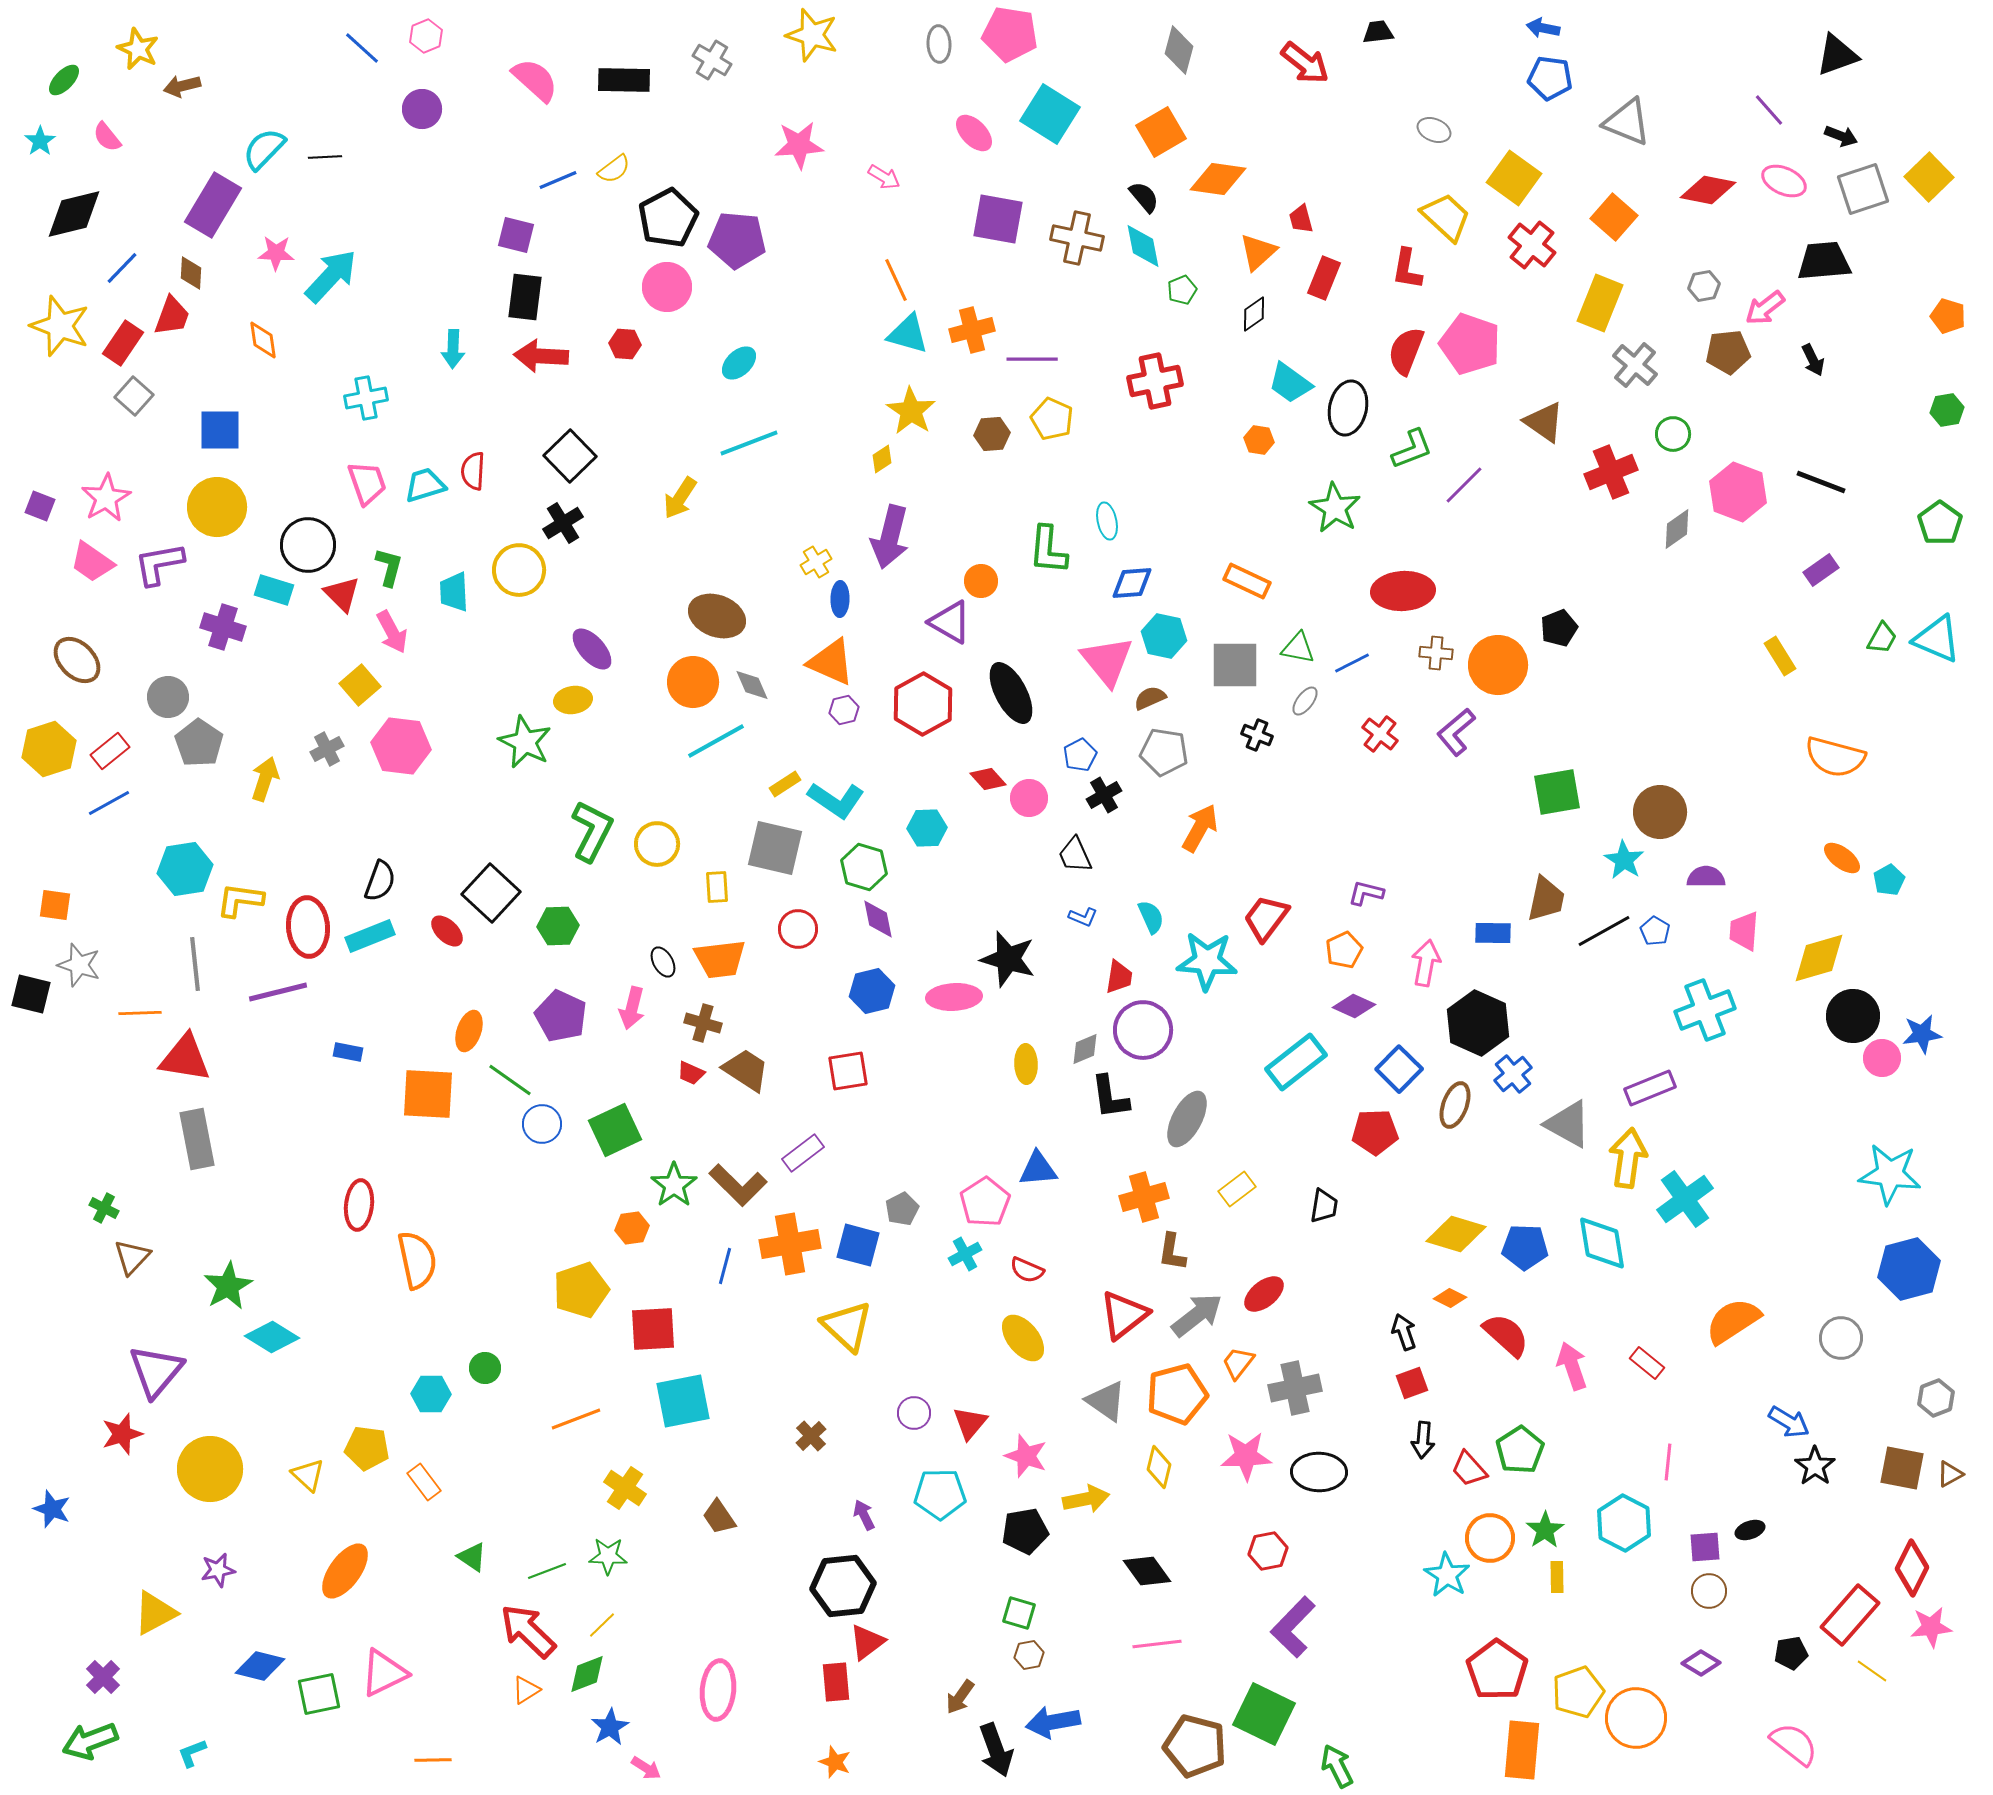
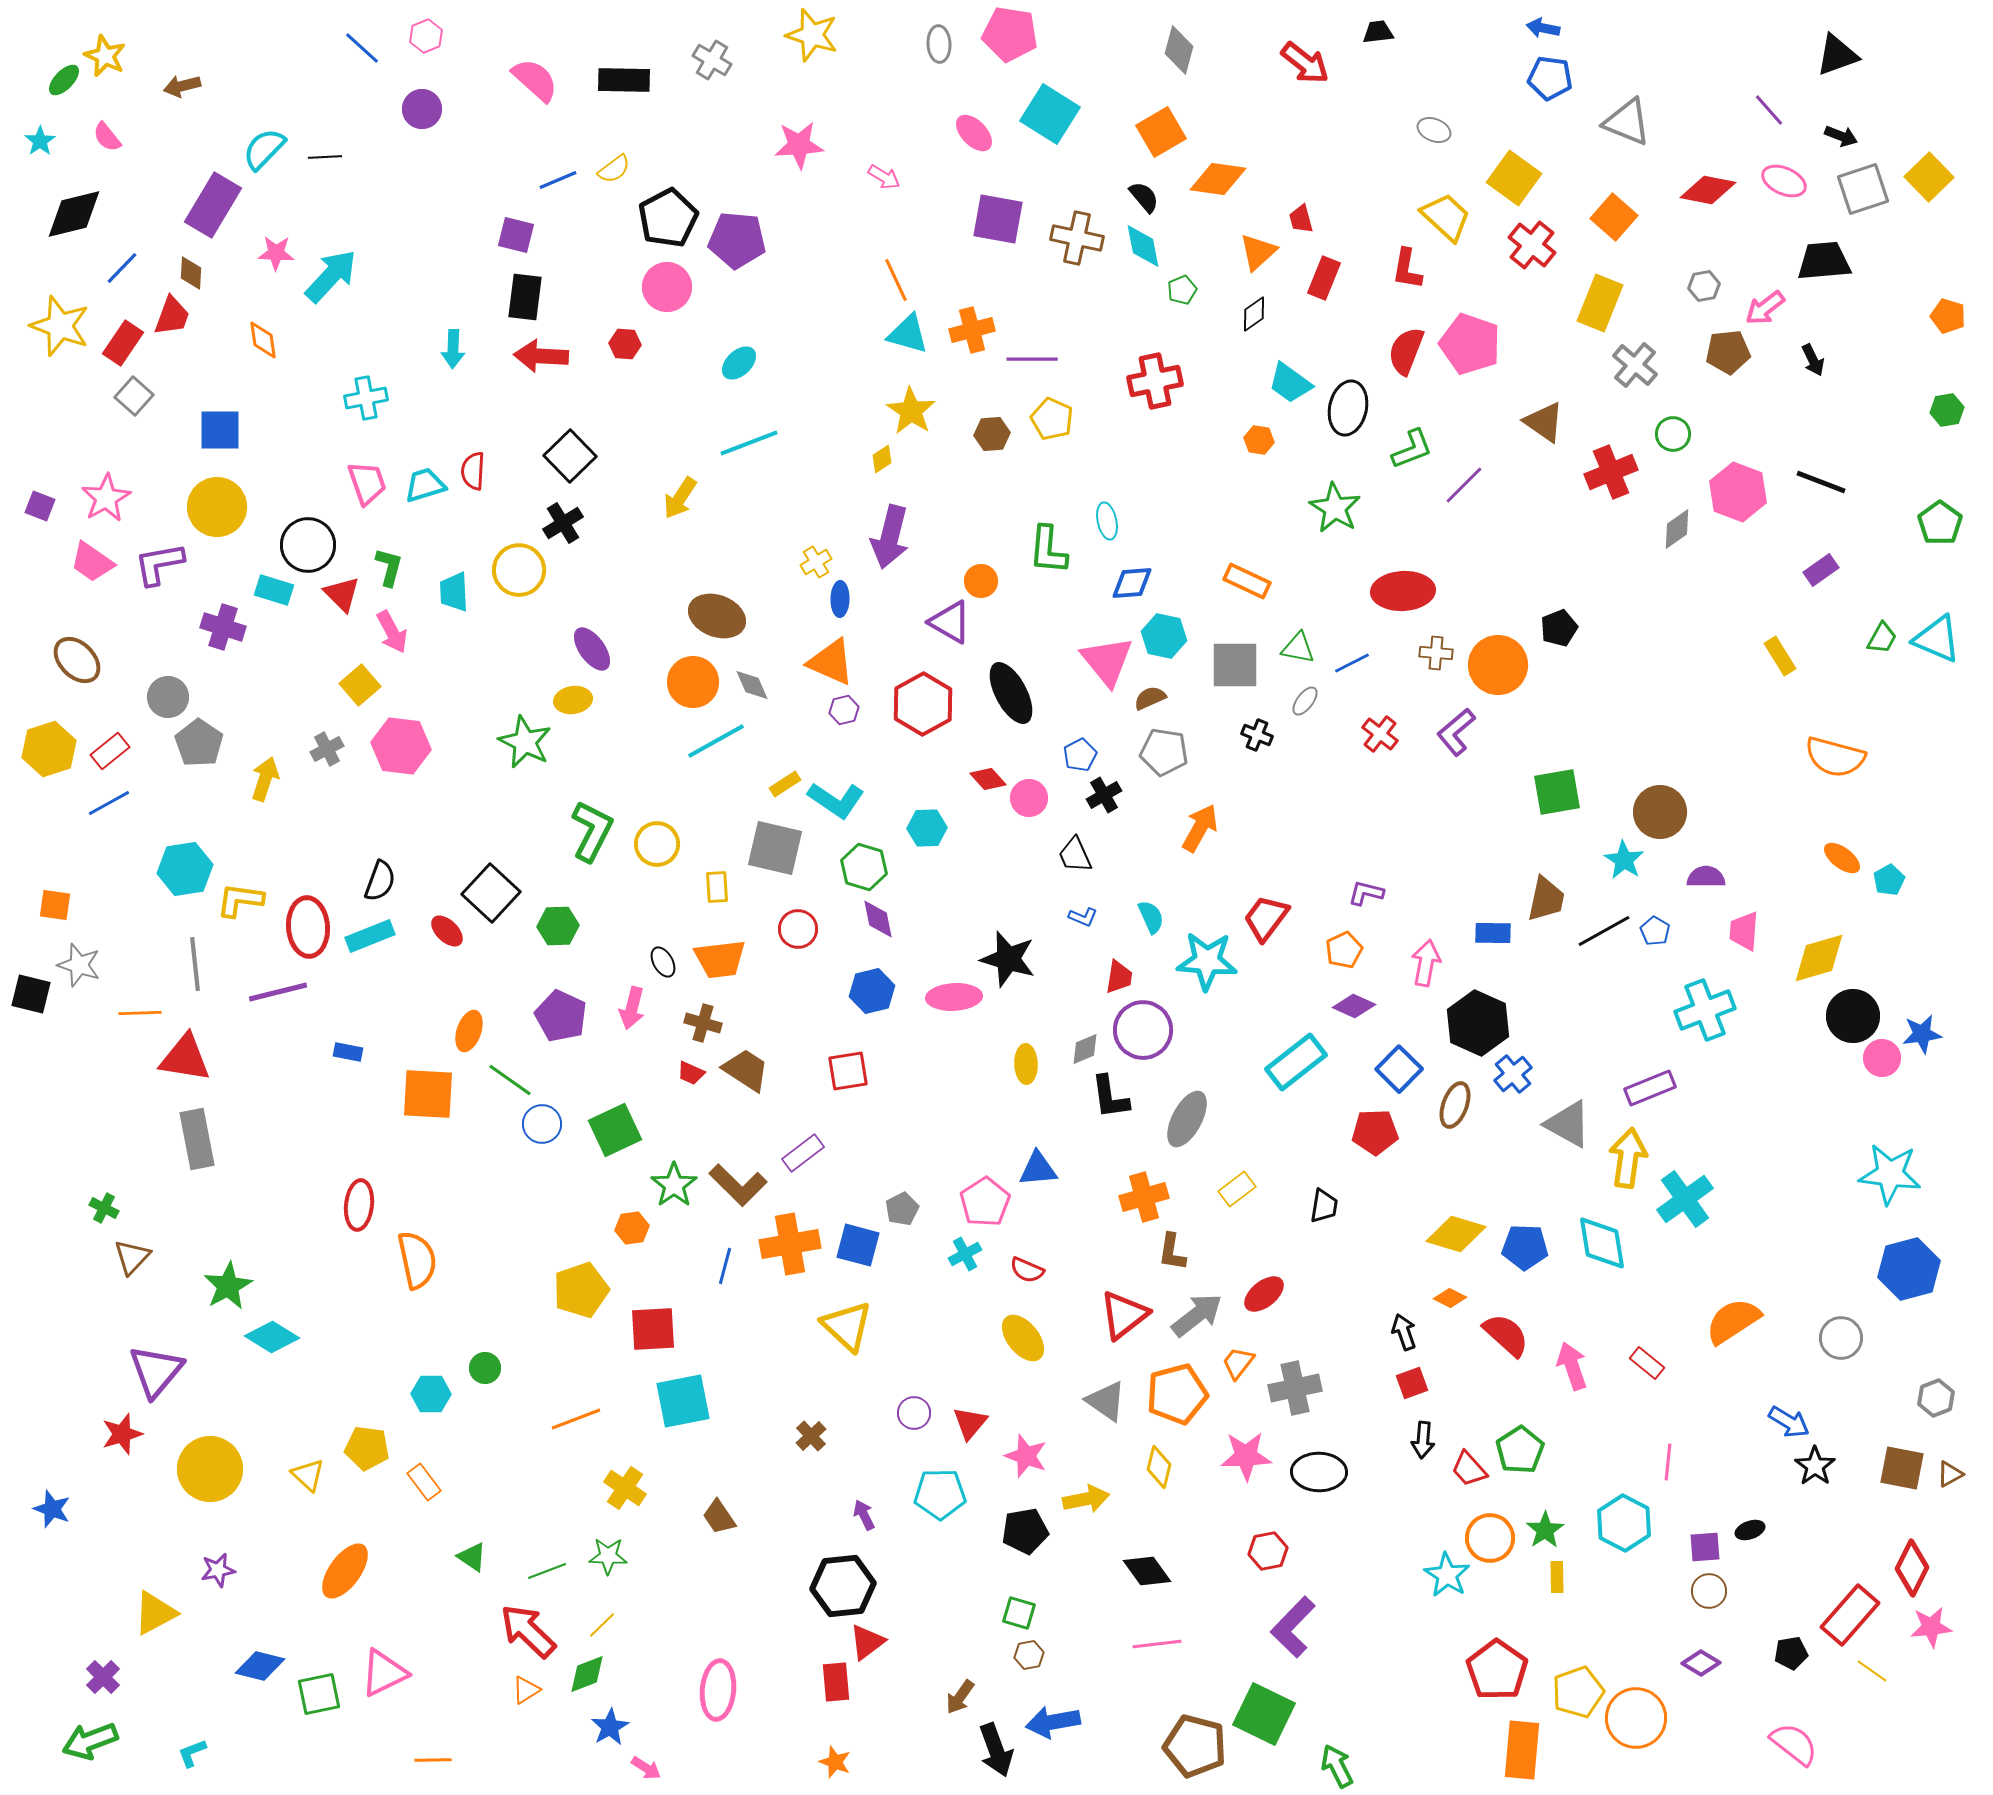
yellow star at (138, 49): moved 33 px left, 7 px down
purple ellipse at (592, 649): rotated 6 degrees clockwise
